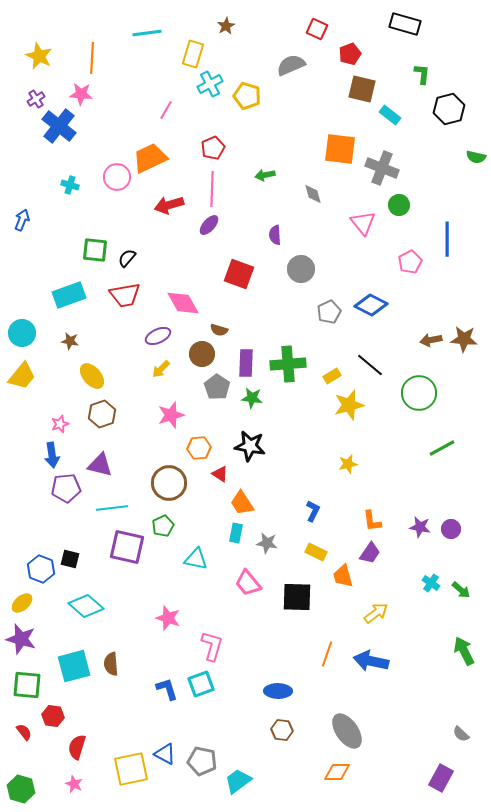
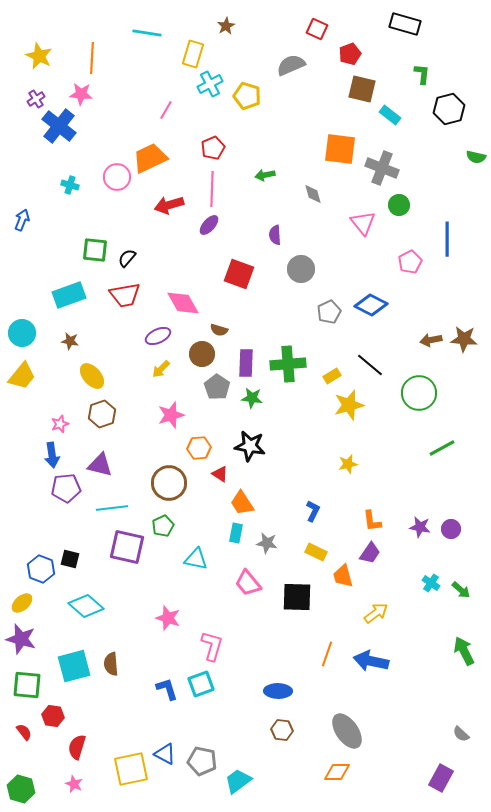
cyan line at (147, 33): rotated 16 degrees clockwise
